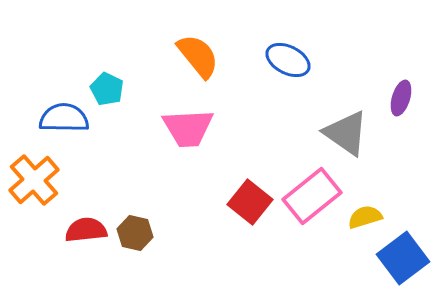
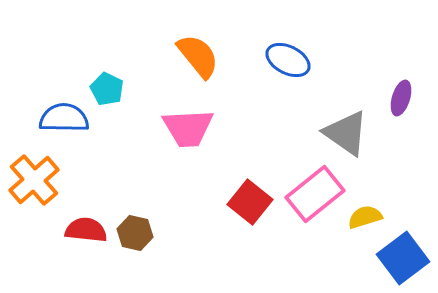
pink rectangle: moved 3 px right, 2 px up
red semicircle: rotated 12 degrees clockwise
